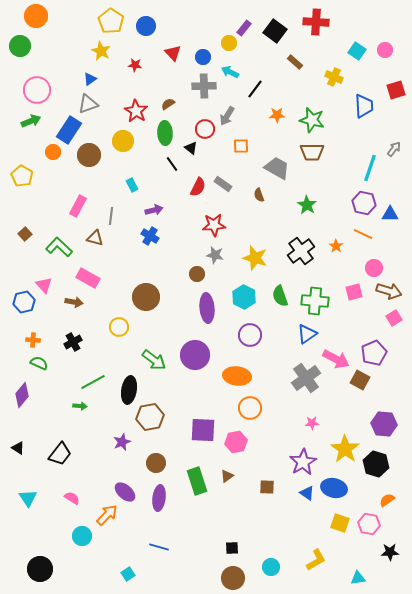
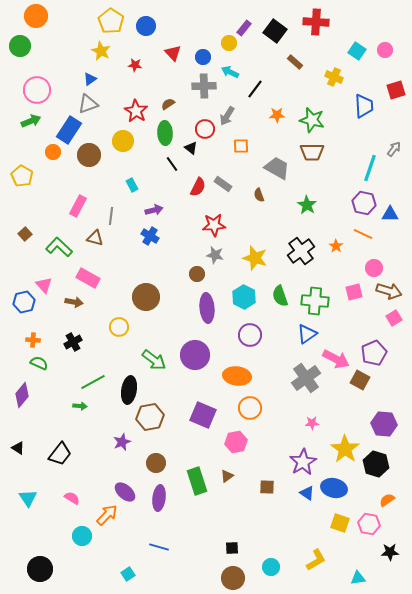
purple square at (203, 430): moved 15 px up; rotated 20 degrees clockwise
